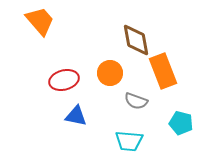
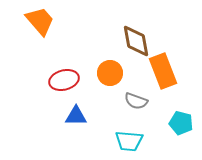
brown diamond: moved 1 px down
blue triangle: rotated 10 degrees counterclockwise
